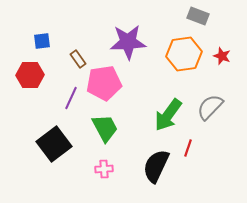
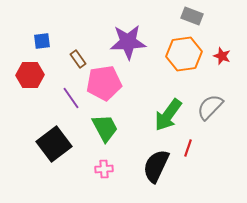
gray rectangle: moved 6 px left
purple line: rotated 60 degrees counterclockwise
